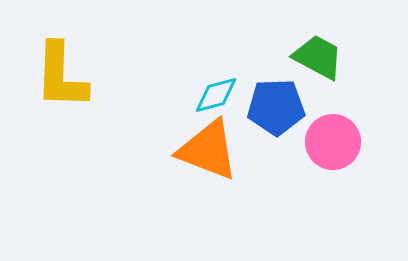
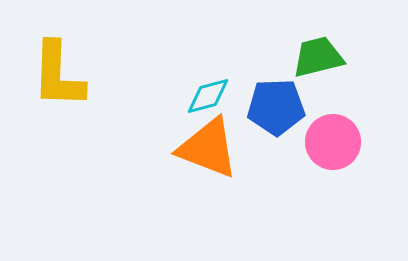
green trapezoid: rotated 42 degrees counterclockwise
yellow L-shape: moved 3 px left, 1 px up
cyan diamond: moved 8 px left, 1 px down
orange triangle: moved 2 px up
